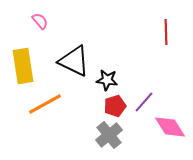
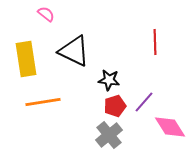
pink semicircle: moved 6 px right, 7 px up; rotated 12 degrees counterclockwise
red line: moved 11 px left, 10 px down
black triangle: moved 10 px up
yellow rectangle: moved 3 px right, 7 px up
black star: moved 2 px right
orange line: moved 2 px left, 2 px up; rotated 20 degrees clockwise
